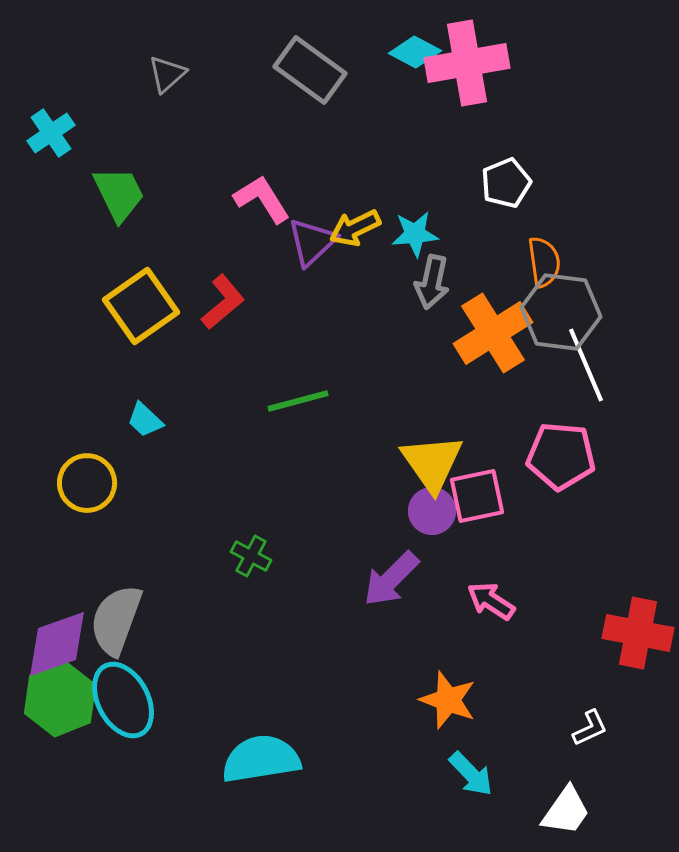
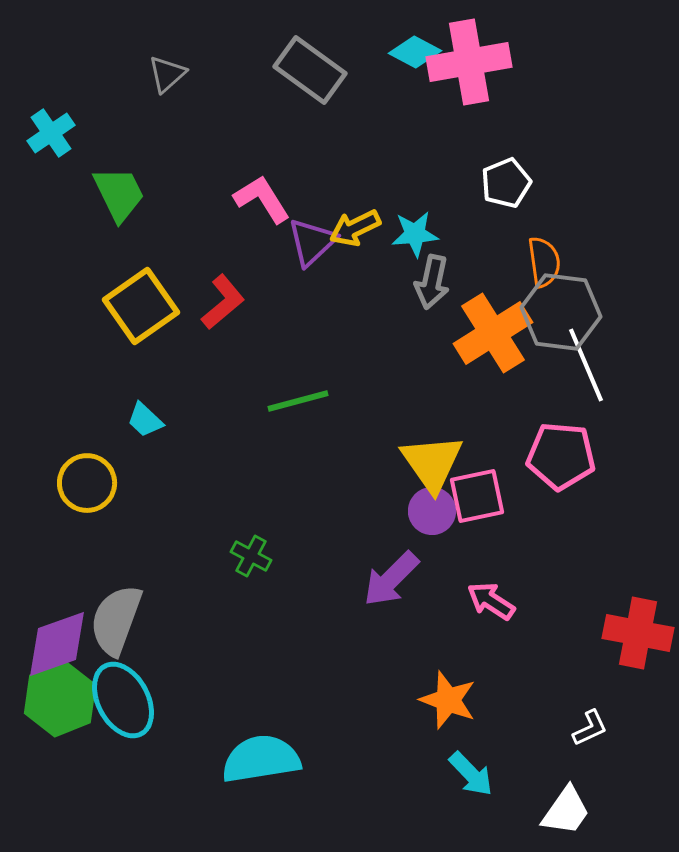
pink cross: moved 2 px right, 1 px up
